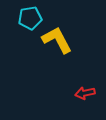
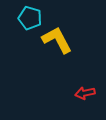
cyan pentagon: rotated 25 degrees clockwise
